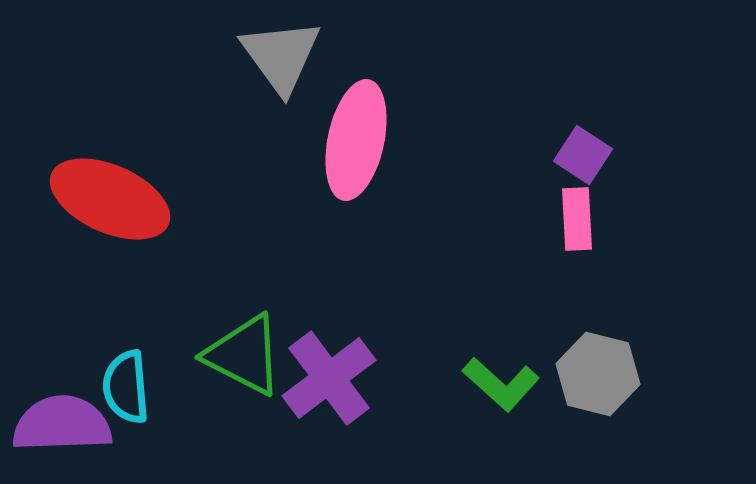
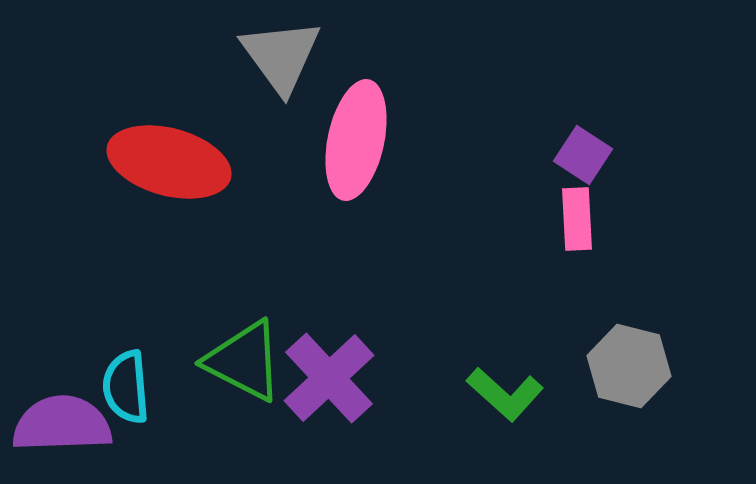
red ellipse: moved 59 px right, 37 px up; rotated 9 degrees counterclockwise
green triangle: moved 6 px down
gray hexagon: moved 31 px right, 8 px up
purple cross: rotated 6 degrees counterclockwise
green L-shape: moved 4 px right, 10 px down
